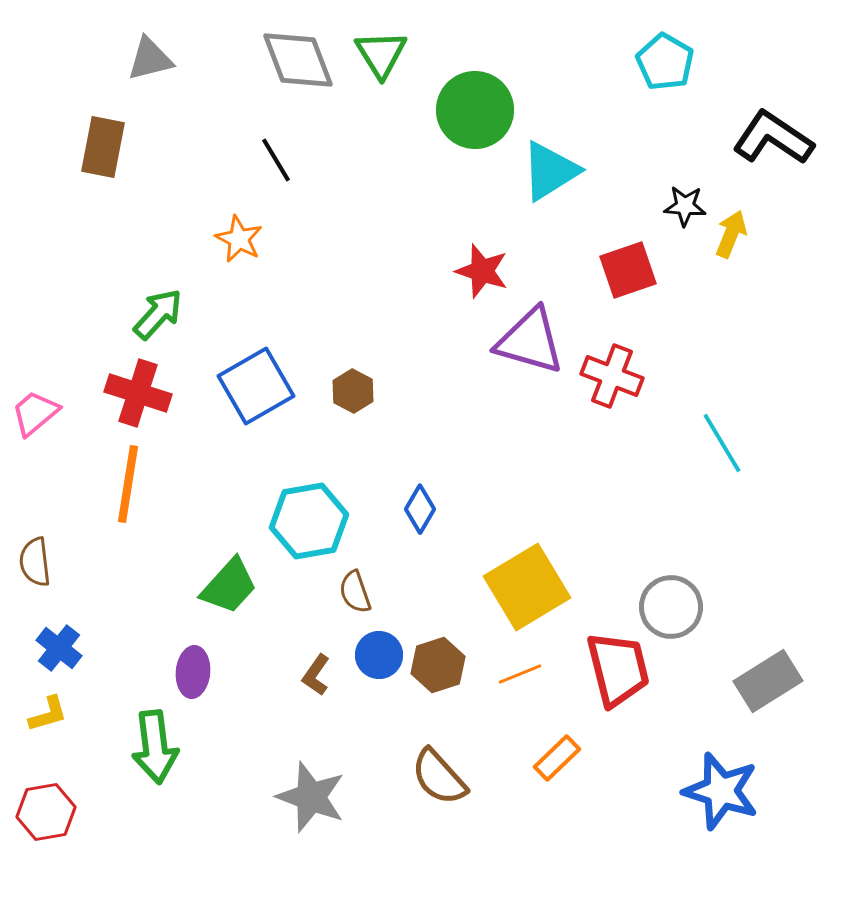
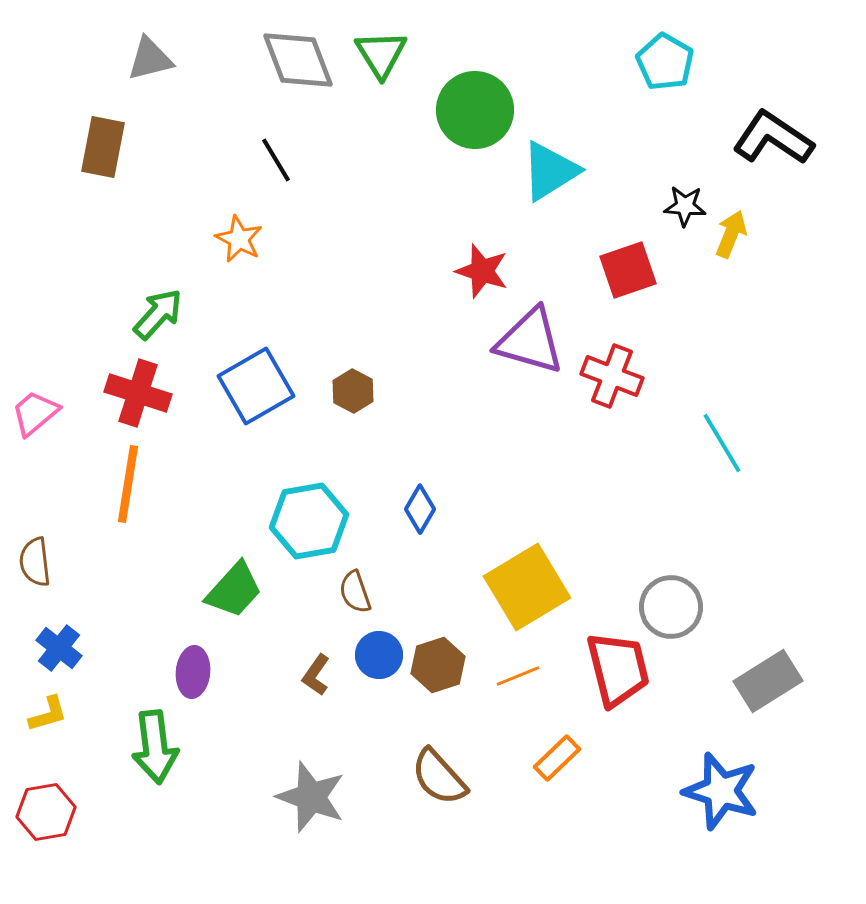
green trapezoid at (229, 586): moved 5 px right, 4 px down
orange line at (520, 674): moved 2 px left, 2 px down
